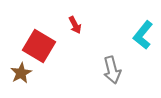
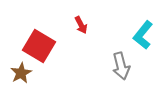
red arrow: moved 6 px right
gray arrow: moved 9 px right, 4 px up
